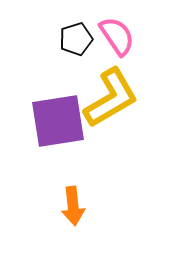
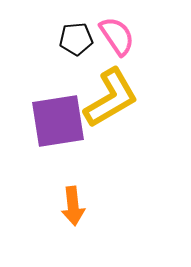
black pentagon: rotated 12 degrees clockwise
